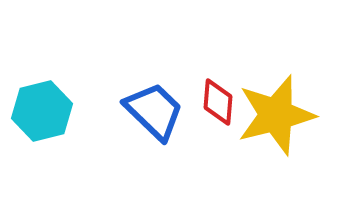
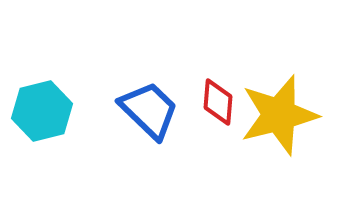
blue trapezoid: moved 5 px left, 1 px up
yellow star: moved 3 px right
